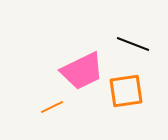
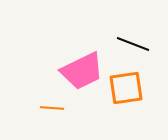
orange square: moved 3 px up
orange line: moved 1 px down; rotated 30 degrees clockwise
